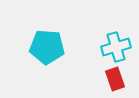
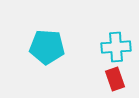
cyan cross: rotated 12 degrees clockwise
